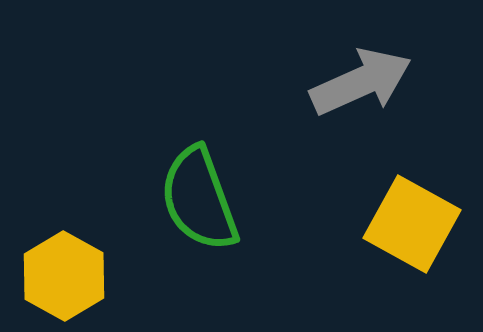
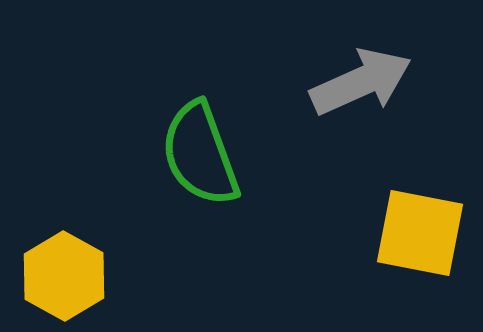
green semicircle: moved 1 px right, 45 px up
yellow square: moved 8 px right, 9 px down; rotated 18 degrees counterclockwise
